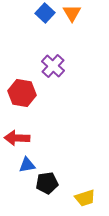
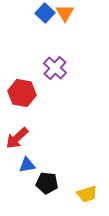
orange triangle: moved 7 px left
purple cross: moved 2 px right, 2 px down
red arrow: rotated 45 degrees counterclockwise
black pentagon: rotated 15 degrees clockwise
yellow trapezoid: moved 2 px right, 4 px up
